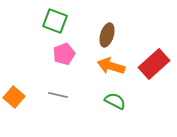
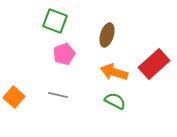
orange arrow: moved 3 px right, 6 px down
